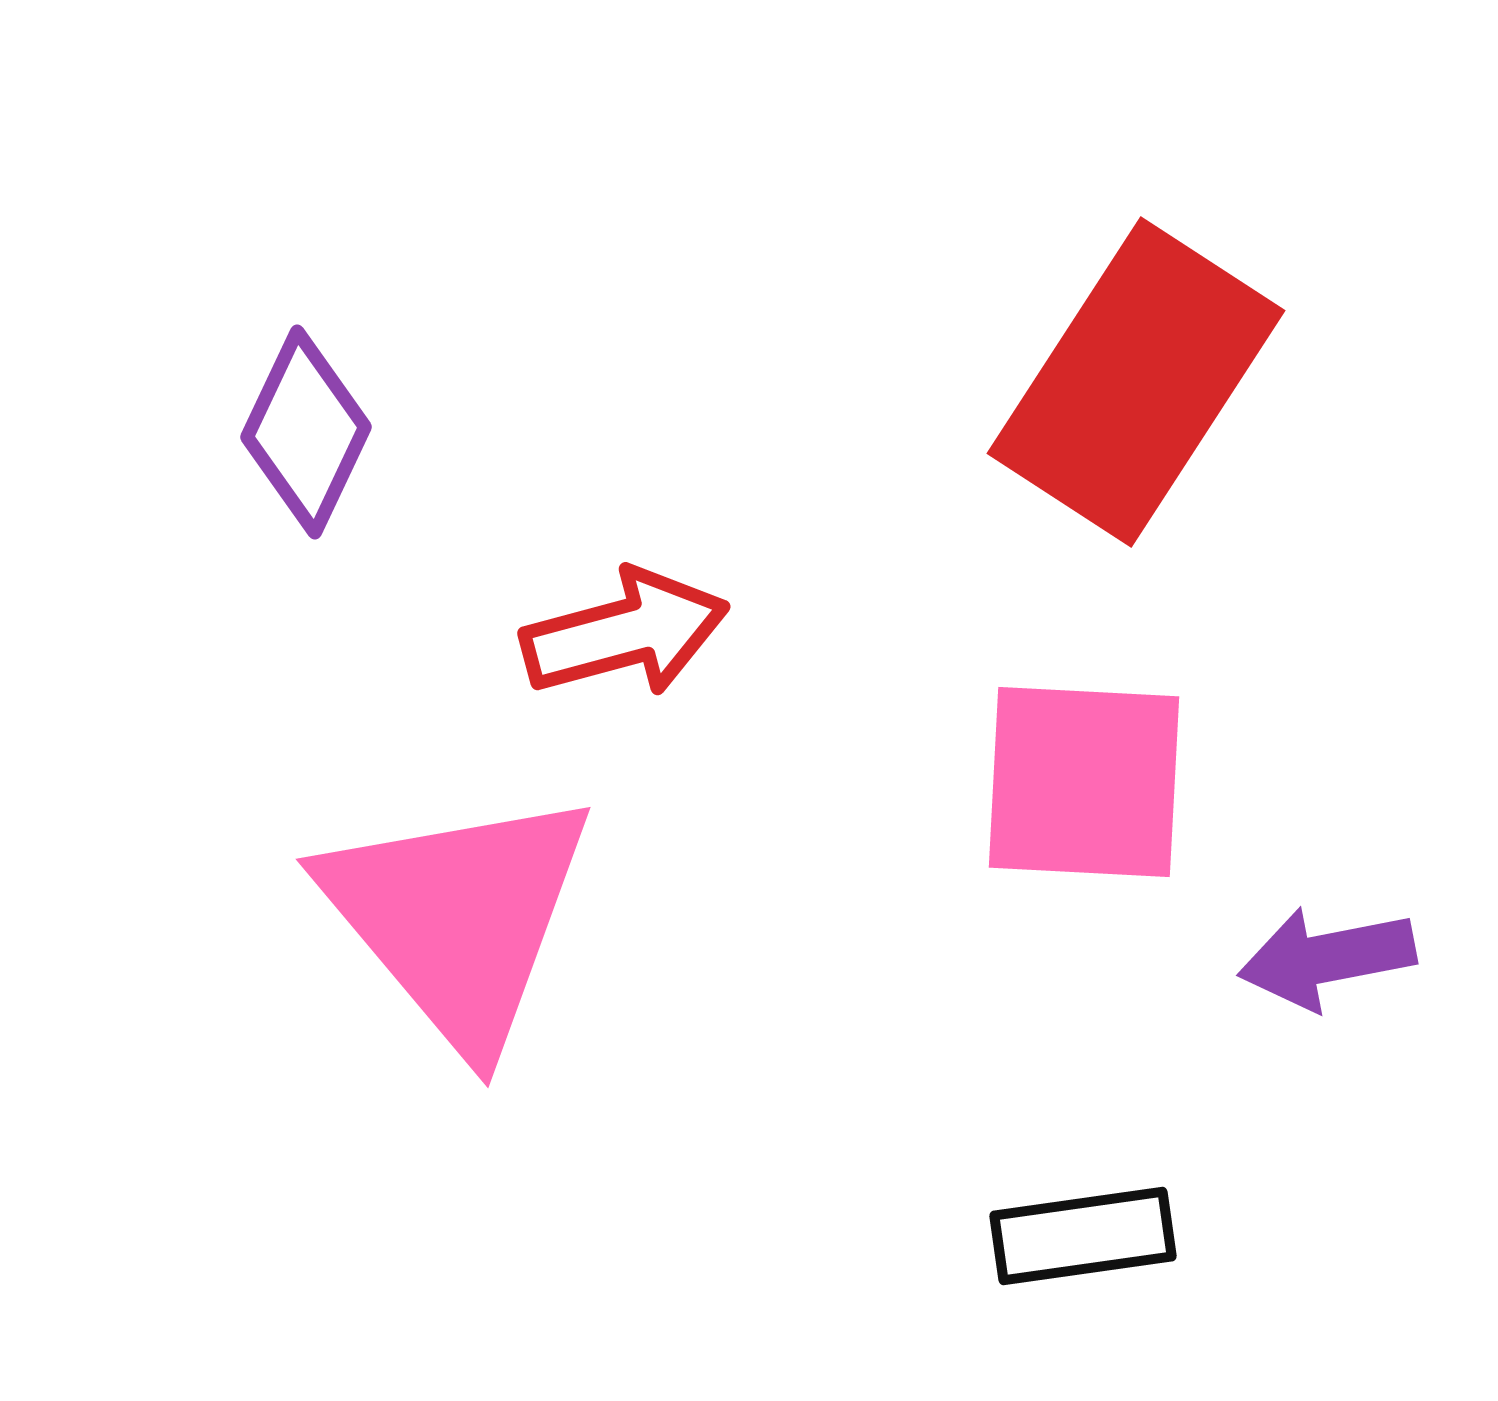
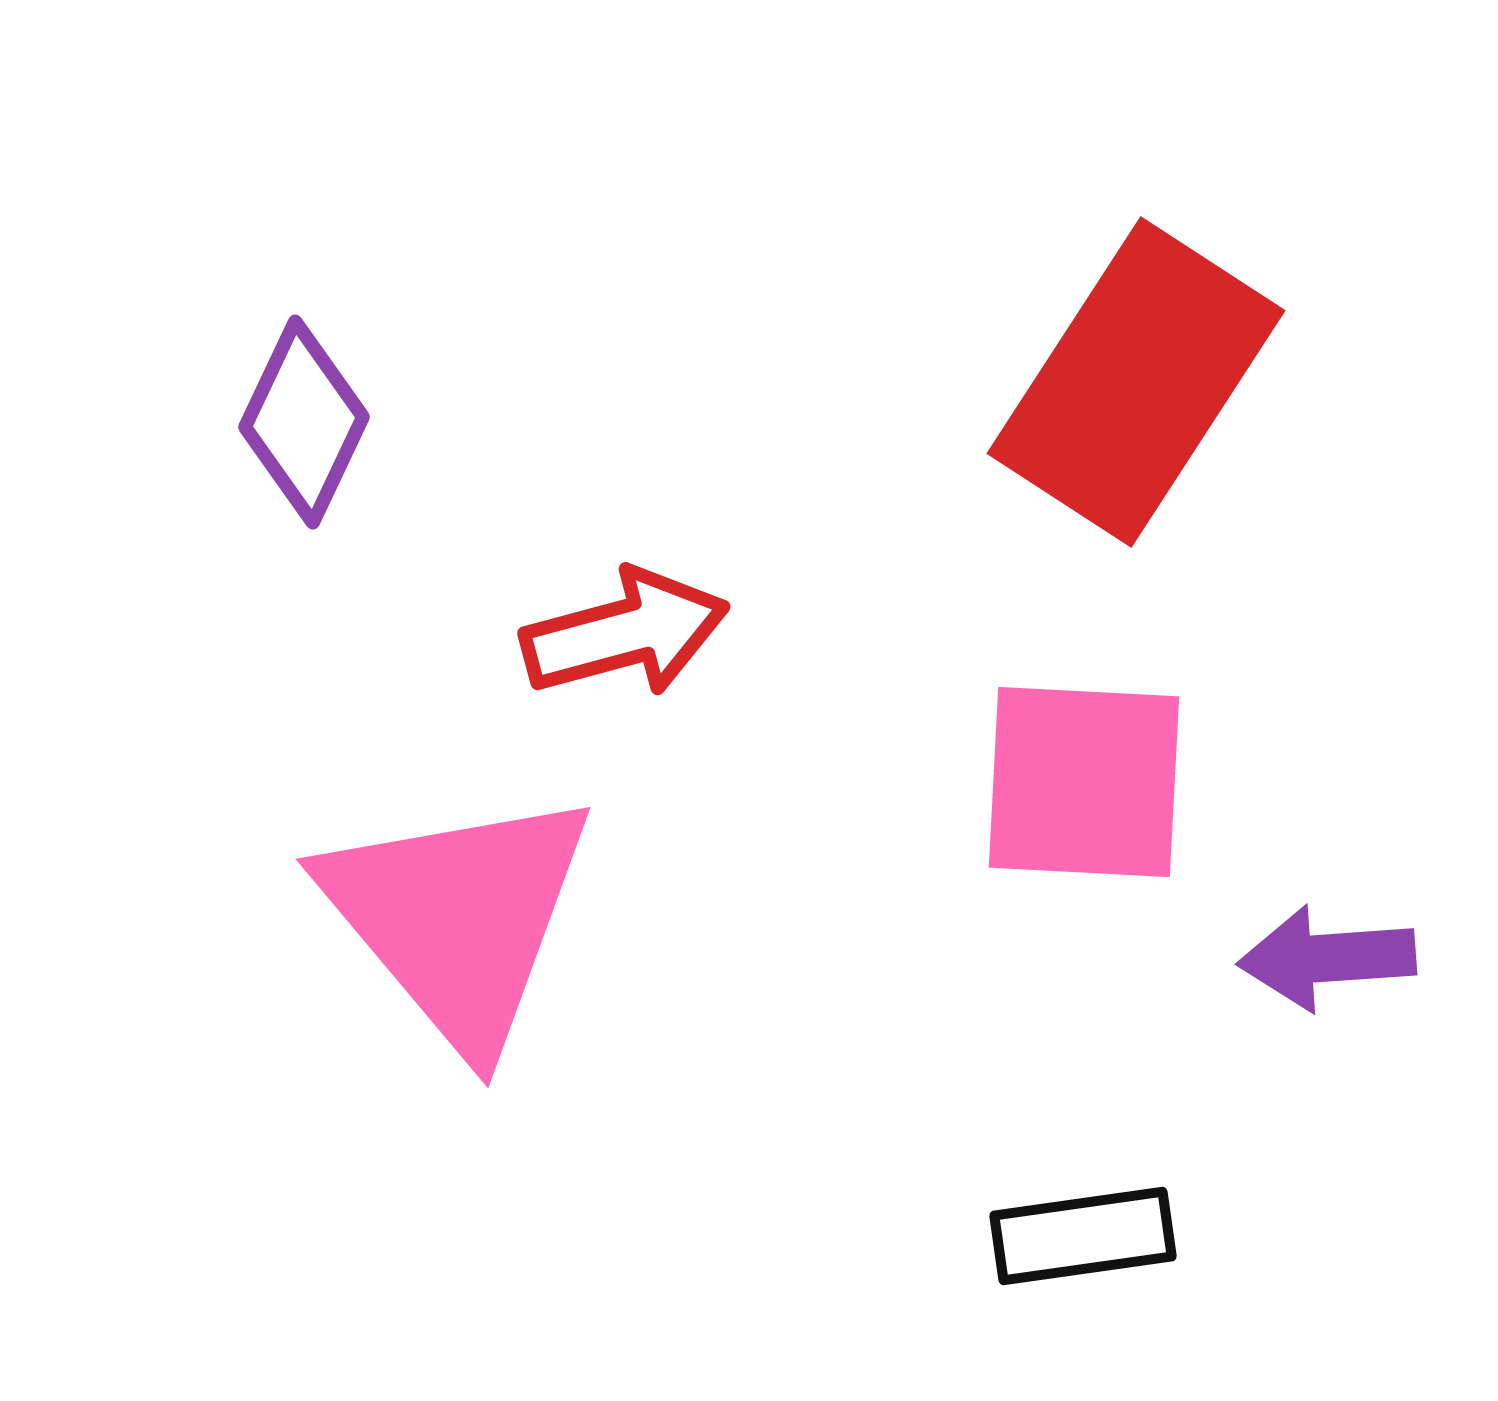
purple diamond: moved 2 px left, 10 px up
purple arrow: rotated 7 degrees clockwise
